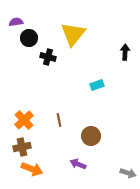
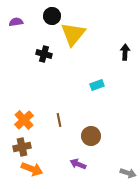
black circle: moved 23 px right, 22 px up
black cross: moved 4 px left, 3 px up
